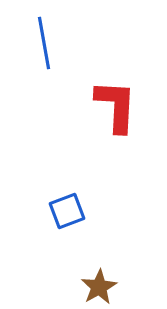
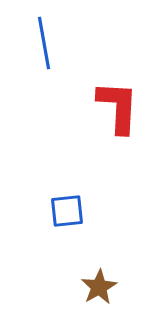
red L-shape: moved 2 px right, 1 px down
blue square: rotated 15 degrees clockwise
